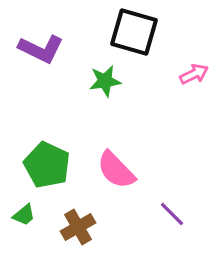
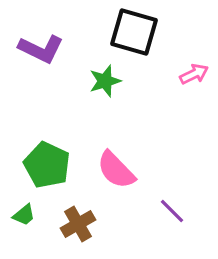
green star: rotated 8 degrees counterclockwise
purple line: moved 3 px up
brown cross: moved 3 px up
